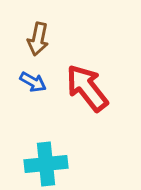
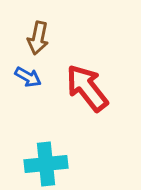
brown arrow: moved 1 px up
blue arrow: moved 5 px left, 5 px up
